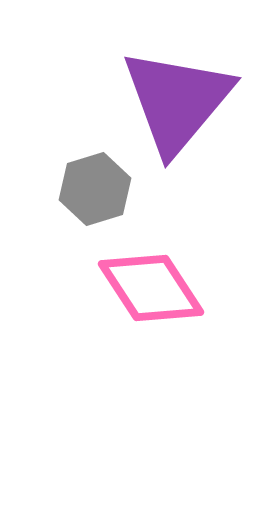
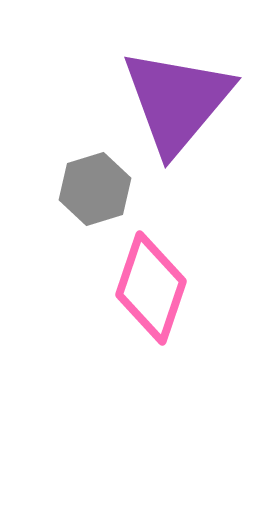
pink diamond: rotated 52 degrees clockwise
